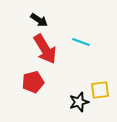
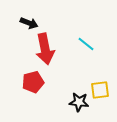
black arrow: moved 10 px left, 3 px down; rotated 12 degrees counterclockwise
cyan line: moved 5 px right, 2 px down; rotated 18 degrees clockwise
red arrow: rotated 20 degrees clockwise
black star: rotated 24 degrees clockwise
